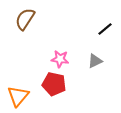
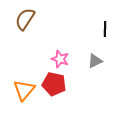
black line: rotated 49 degrees counterclockwise
pink star: rotated 12 degrees clockwise
orange triangle: moved 6 px right, 6 px up
